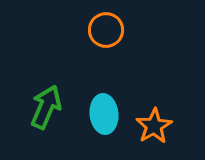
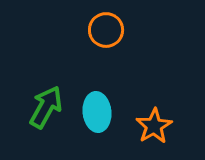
green arrow: rotated 6 degrees clockwise
cyan ellipse: moved 7 px left, 2 px up
